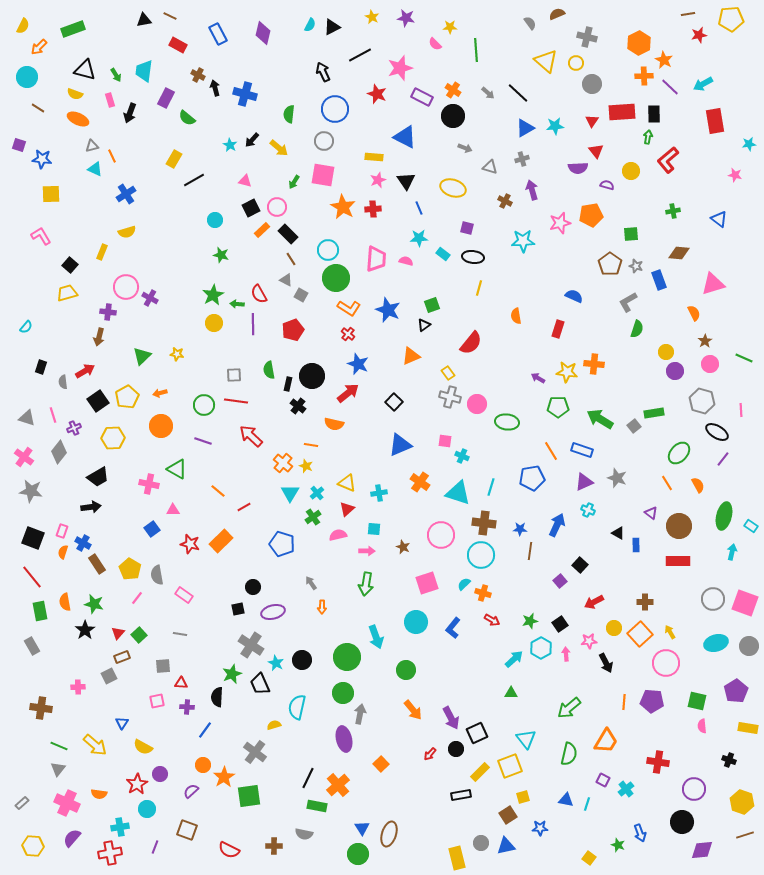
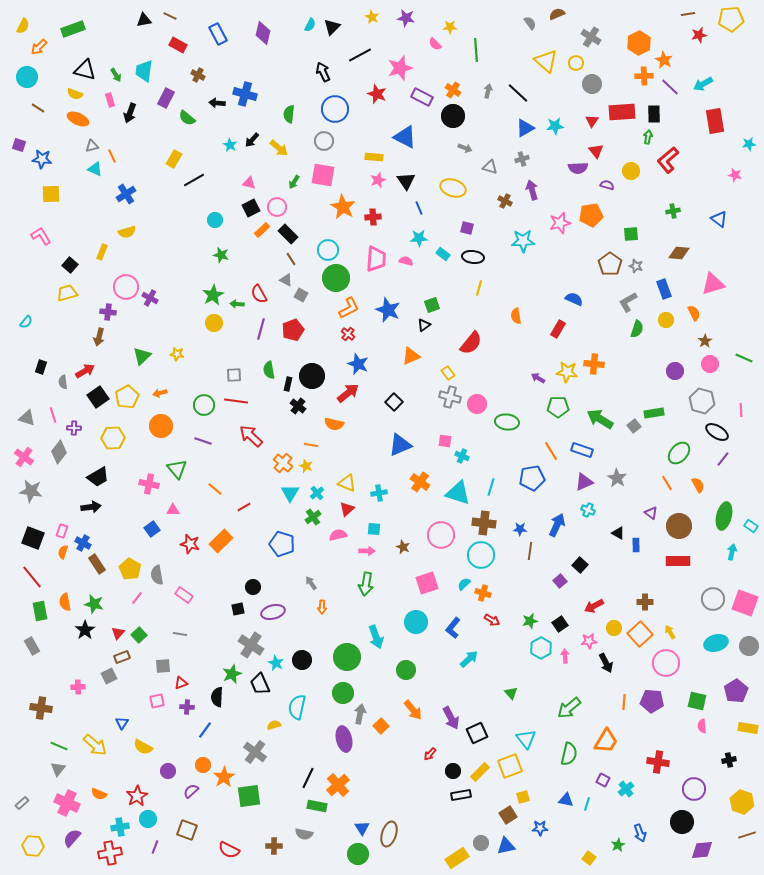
black triangle at (332, 27): rotated 18 degrees counterclockwise
gray cross at (587, 37): moved 4 px right; rotated 18 degrees clockwise
black arrow at (215, 88): moved 2 px right, 15 px down; rotated 70 degrees counterclockwise
gray arrow at (488, 93): moved 2 px up; rotated 120 degrees counterclockwise
pink triangle at (245, 181): moved 4 px right, 2 px down
red cross at (373, 209): moved 8 px down
blue rectangle at (659, 280): moved 5 px right, 9 px down
blue semicircle at (574, 296): moved 3 px down
orange L-shape at (349, 308): rotated 60 degrees counterclockwise
purple line at (253, 324): moved 8 px right, 5 px down; rotated 15 degrees clockwise
cyan semicircle at (26, 327): moved 5 px up
red rectangle at (558, 329): rotated 12 degrees clockwise
yellow circle at (666, 352): moved 32 px up
black square at (98, 401): moved 4 px up
purple cross at (74, 428): rotated 24 degrees clockwise
green triangle at (177, 469): rotated 20 degrees clockwise
gray star at (617, 478): rotated 12 degrees clockwise
orange line at (218, 491): moved 3 px left, 2 px up
red arrow at (594, 602): moved 4 px down
pink arrow at (566, 654): moved 1 px left, 2 px down
cyan arrow at (514, 659): moved 45 px left
red triangle at (181, 683): rotated 24 degrees counterclockwise
green triangle at (511, 693): rotated 48 degrees clockwise
black circle at (456, 749): moved 3 px left, 22 px down
black cross at (729, 760): rotated 32 degrees counterclockwise
orange square at (381, 764): moved 38 px up
purple circle at (160, 774): moved 8 px right, 3 px up
red star at (137, 784): moved 12 px down
orange semicircle at (99, 794): rotated 14 degrees clockwise
cyan circle at (147, 809): moved 1 px right, 10 px down
brown line at (745, 835): moved 2 px right
green star at (618, 845): rotated 24 degrees clockwise
yellow rectangle at (457, 858): rotated 70 degrees clockwise
